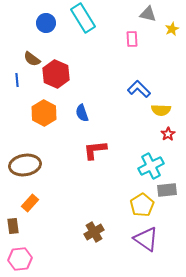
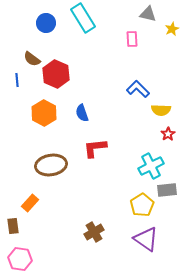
blue L-shape: moved 1 px left
red L-shape: moved 2 px up
brown ellipse: moved 26 px right
pink hexagon: rotated 15 degrees clockwise
